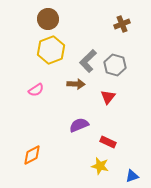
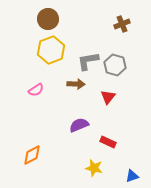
gray L-shape: rotated 35 degrees clockwise
yellow star: moved 6 px left, 2 px down
